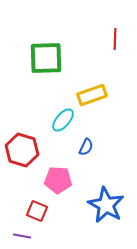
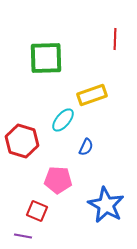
red hexagon: moved 9 px up
purple line: moved 1 px right
